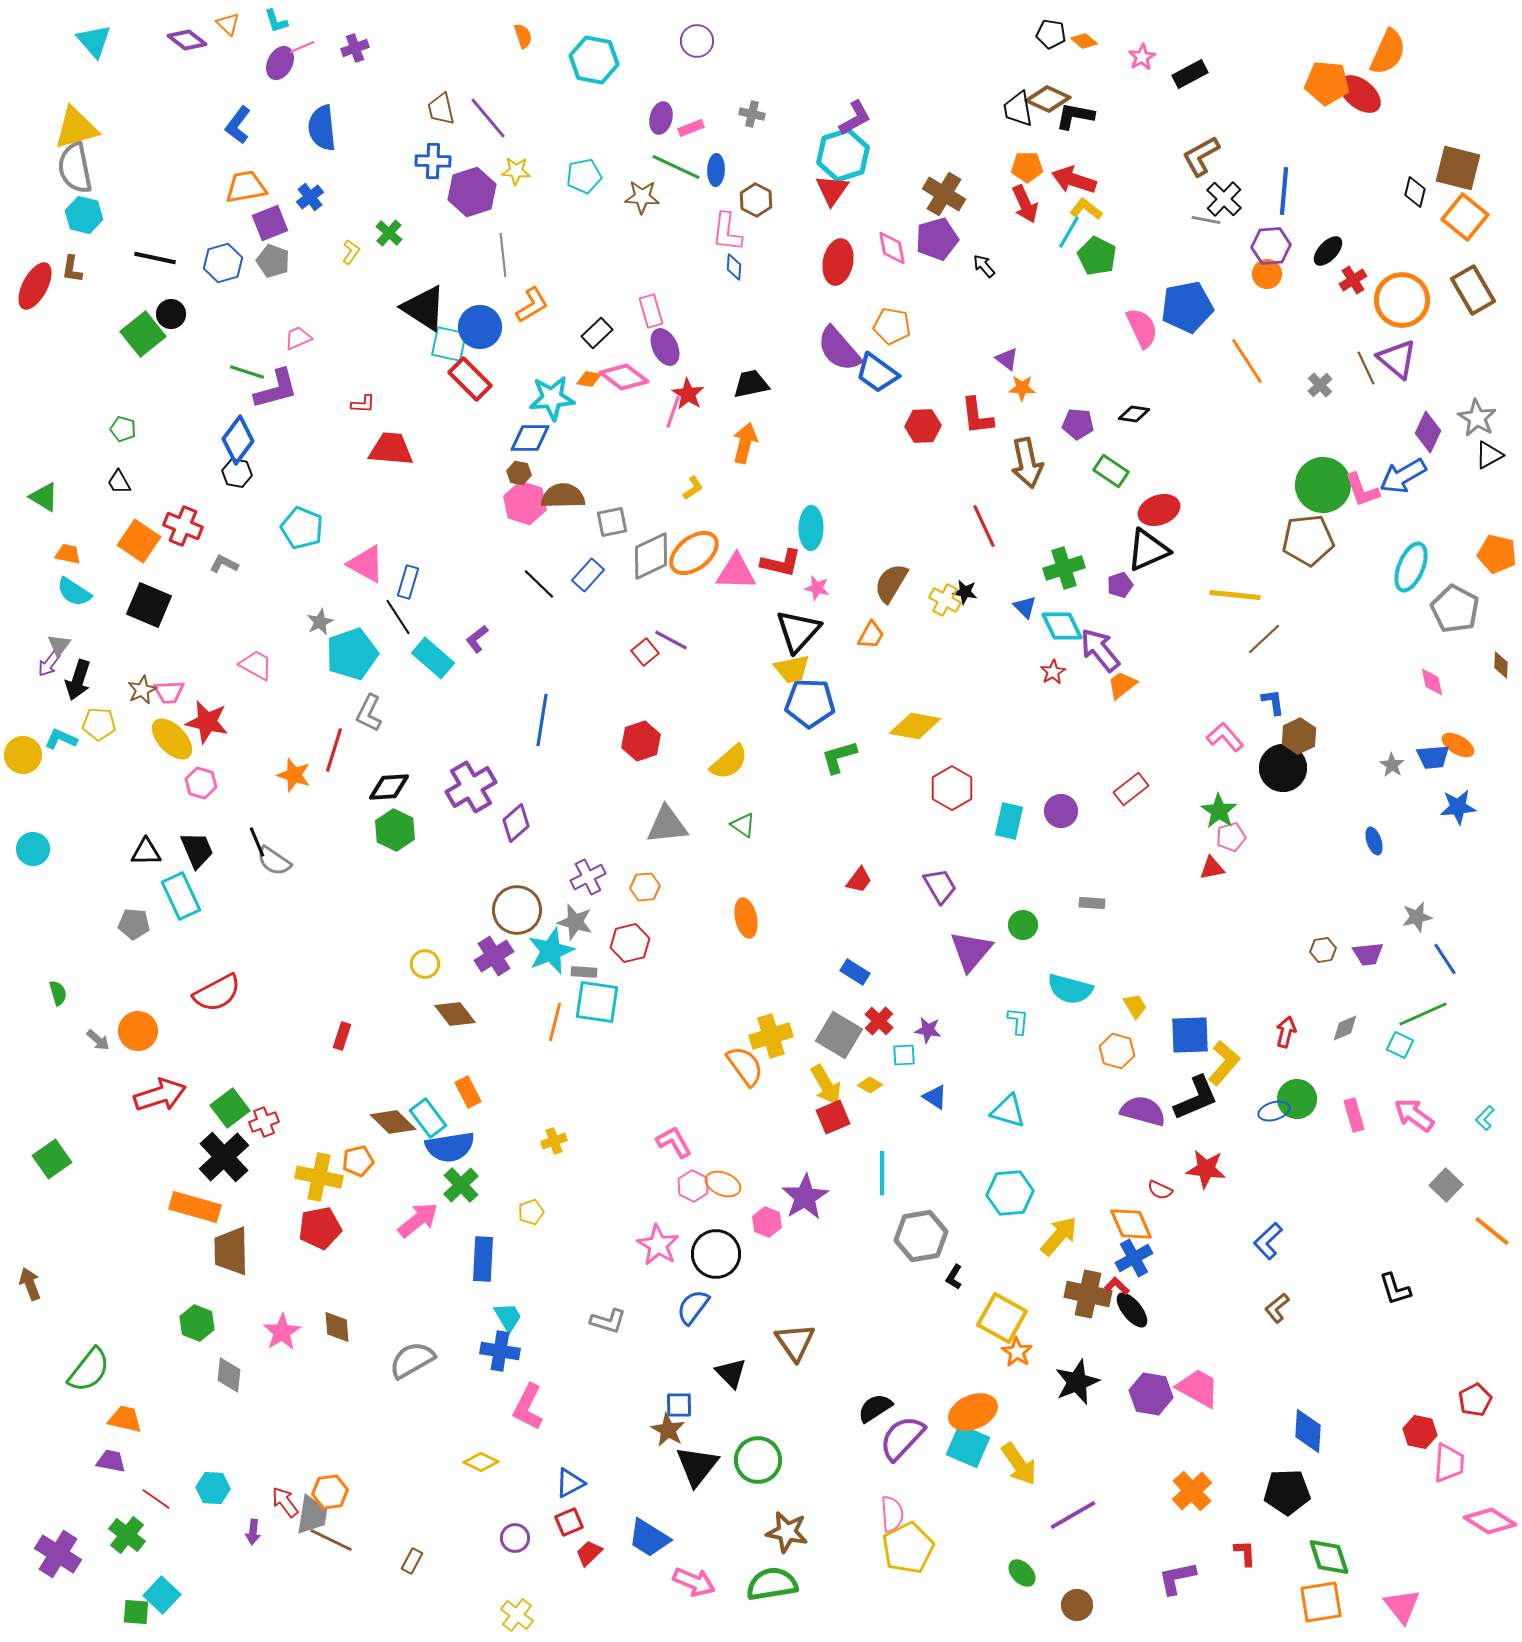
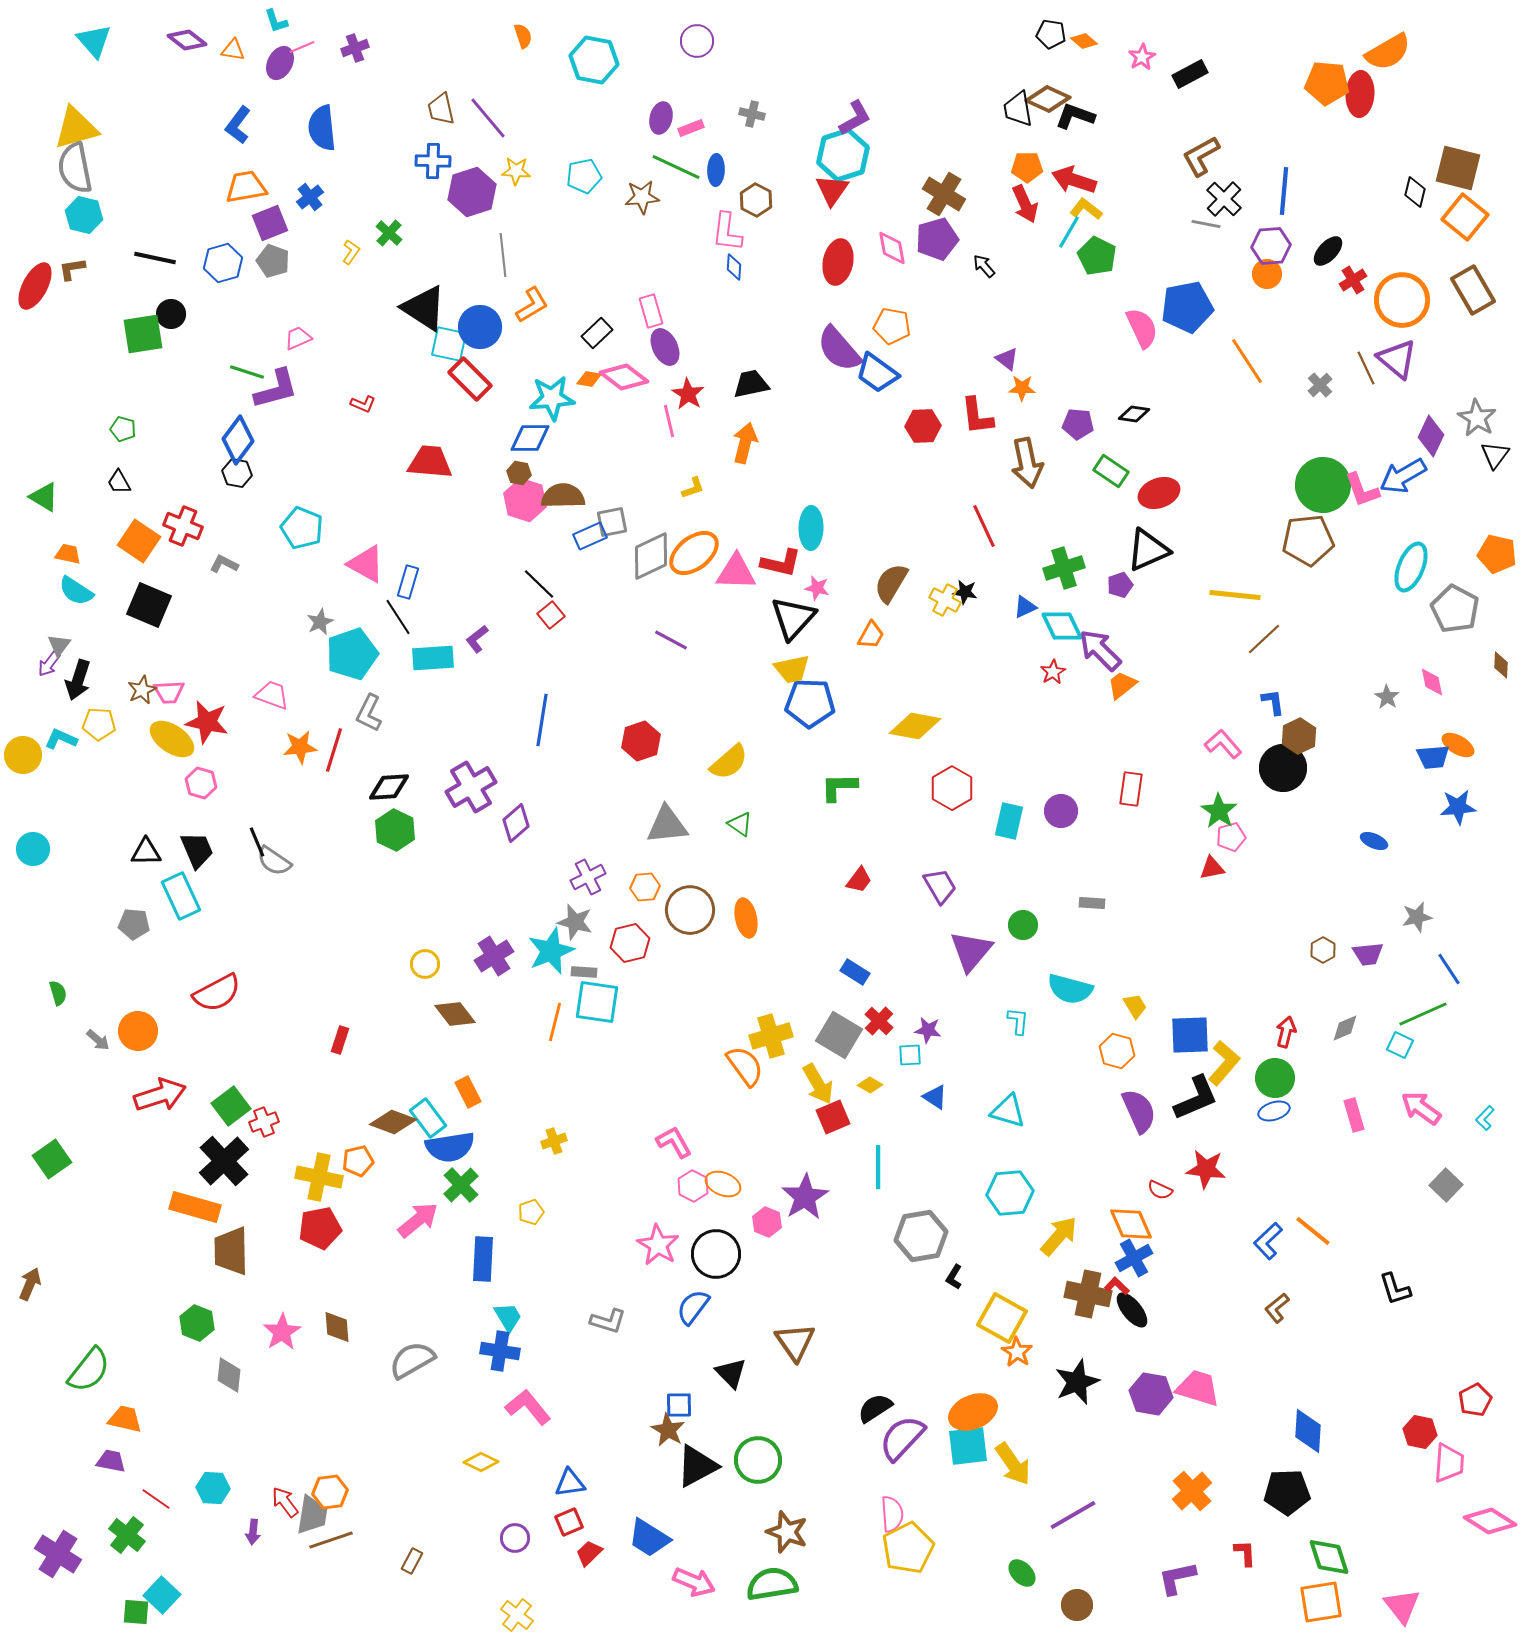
orange triangle at (228, 24): moved 5 px right, 26 px down; rotated 35 degrees counterclockwise
orange semicircle at (1388, 52): rotated 36 degrees clockwise
red ellipse at (1360, 94): rotated 54 degrees clockwise
black L-shape at (1075, 116): rotated 9 degrees clockwise
brown star at (642, 197): rotated 8 degrees counterclockwise
gray line at (1206, 220): moved 4 px down
brown L-shape at (72, 269): rotated 72 degrees clockwise
green square at (143, 334): rotated 30 degrees clockwise
red L-shape at (363, 404): rotated 20 degrees clockwise
pink line at (673, 412): moved 4 px left, 9 px down; rotated 32 degrees counterclockwise
purple diamond at (1428, 432): moved 3 px right, 4 px down
red trapezoid at (391, 449): moved 39 px right, 13 px down
black triangle at (1489, 455): moved 6 px right; rotated 24 degrees counterclockwise
yellow L-shape at (693, 488): rotated 15 degrees clockwise
pink hexagon at (525, 503): moved 3 px up
red ellipse at (1159, 510): moved 17 px up
blue rectangle at (588, 575): moved 2 px right, 39 px up; rotated 24 degrees clockwise
cyan semicircle at (74, 592): moved 2 px right, 1 px up
blue triangle at (1025, 607): rotated 50 degrees clockwise
black triangle at (798, 631): moved 5 px left, 13 px up
purple arrow at (1100, 650): rotated 6 degrees counterclockwise
red square at (645, 652): moved 94 px left, 37 px up
cyan rectangle at (433, 658): rotated 45 degrees counterclockwise
pink trapezoid at (256, 665): moved 16 px right, 30 px down; rotated 9 degrees counterclockwise
pink L-shape at (1225, 737): moved 2 px left, 7 px down
yellow ellipse at (172, 739): rotated 12 degrees counterclockwise
green L-shape at (839, 757): moved 30 px down; rotated 15 degrees clockwise
gray star at (1392, 765): moved 5 px left, 68 px up
orange star at (294, 775): moved 6 px right, 28 px up; rotated 24 degrees counterclockwise
red rectangle at (1131, 789): rotated 44 degrees counterclockwise
green triangle at (743, 825): moved 3 px left, 1 px up
blue ellipse at (1374, 841): rotated 48 degrees counterclockwise
brown circle at (517, 910): moved 173 px right
brown hexagon at (1323, 950): rotated 20 degrees counterclockwise
blue line at (1445, 959): moved 4 px right, 10 px down
red rectangle at (342, 1036): moved 2 px left, 4 px down
cyan square at (904, 1055): moved 6 px right
yellow arrow at (826, 1085): moved 8 px left, 1 px up
green circle at (1297, 1099): moved 22 px left, 21 px up
green square at (230, 1108): moved 1 px right, 2 px up
purple semicircle at (1143, 1111): moved 4 px left; rotated 51 degrees clockwise
pink arrow at (1414, 1115): moved 7 px right, 7 px up
brown diamond at (393, 1122): rotated 24 degrees counterclockwise
black cross at (224, 1157): moved 4 px down
cyan line at (882, 1173): moved 4 px left, 6 px up
orange line at (1492, 1231): moved 179 px left
brown arrow at (30, 1284): rotated 44 degrees clockwise
pink trapezoid at (1198, 1388): rotated 12 degrees counterclockwise
pink L-shape at (528, 1407): rotated 114 degrees clockwise
cyan square at (968, 1446): rotated 30 degrees counterclockwise
yellow arrow at (1019, 1464): moved 6 px left
black triangle at (697, 1466): rotated 24 degrees clockwise
blue triangle at (570, 1483): rotated 20 degrees clockwise
brown star at (787, 1532): rotated 9 degrees clockwise
brown line at (331, 1540): rotated 45 degrees counterclockwise
